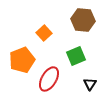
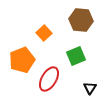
brown hexagon: moved 2 px left
black triangle: moved 4 px down
